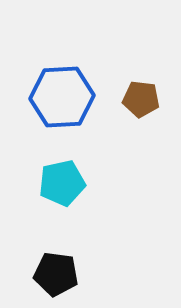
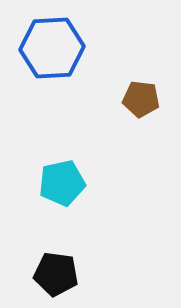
blue hexagon: moved 10 px left, 49 px up
